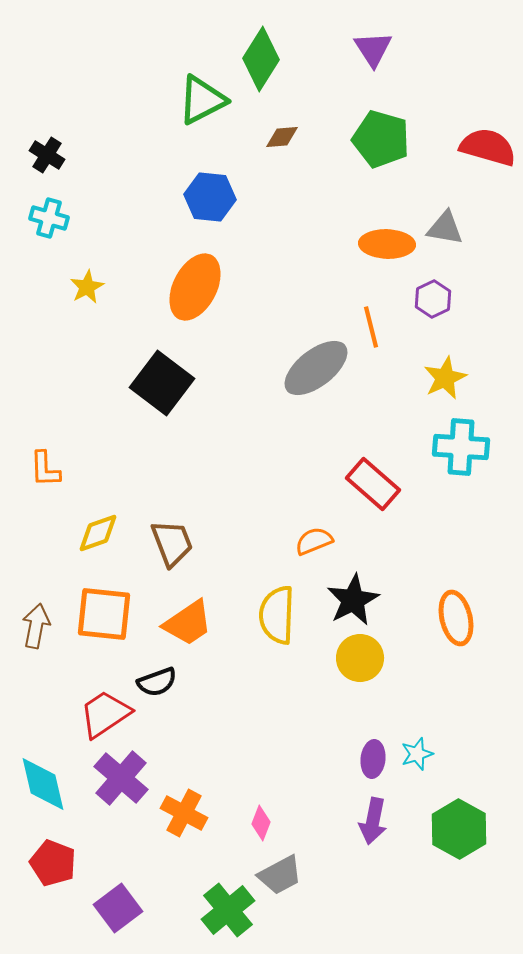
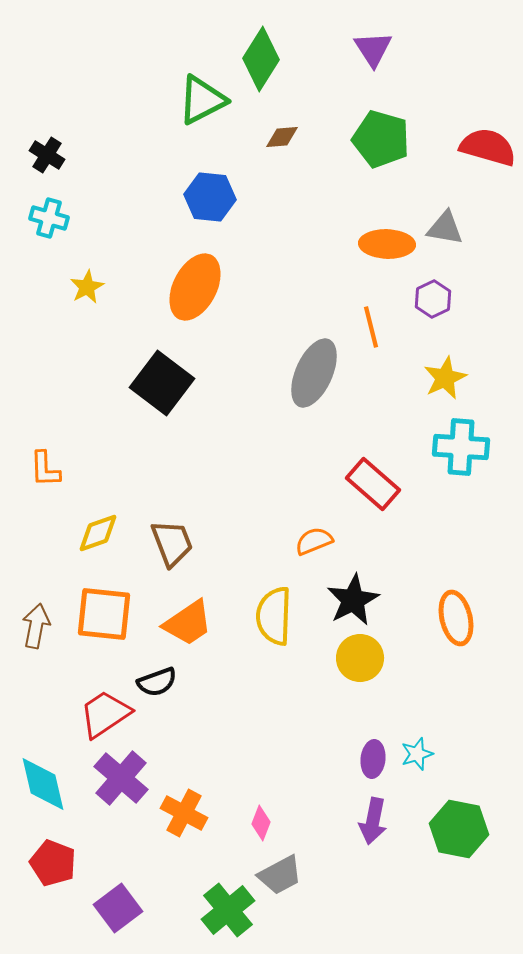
gray ellipse at (316, 368): moved 2 px left, 5 px down; rotated 28 degrees counterclockwise
yellow semicircle at (277, 615): moved 3 px left, 1 px down
green hexagon at (459, 829): rotated 18 degrees counterclockwise
